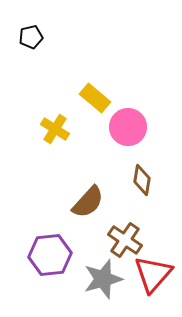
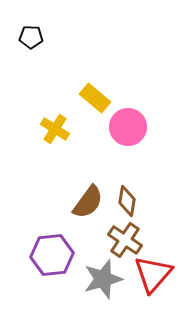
black pentagon: rotated 15 degrees clockwise
brown diamond: moved 15 px left, 21 px down
brown semicircle: rotated 6 degrees counterclockwise
purple hexagon: moved 2 px right
